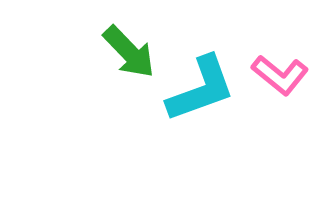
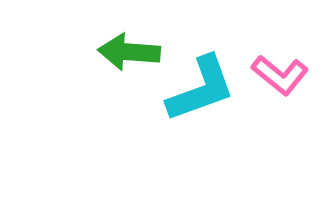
green arrow: rotated 138 degrees clockwise
